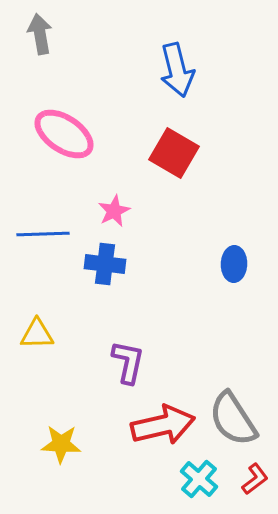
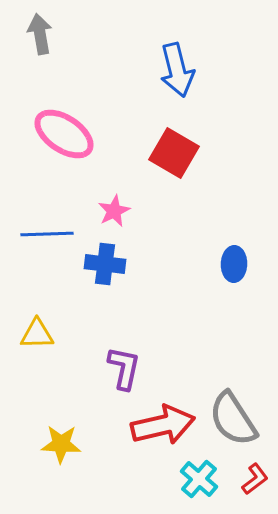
blue line: moved 4 px right
purple L-shape: moved 4 px left, 6 px down
